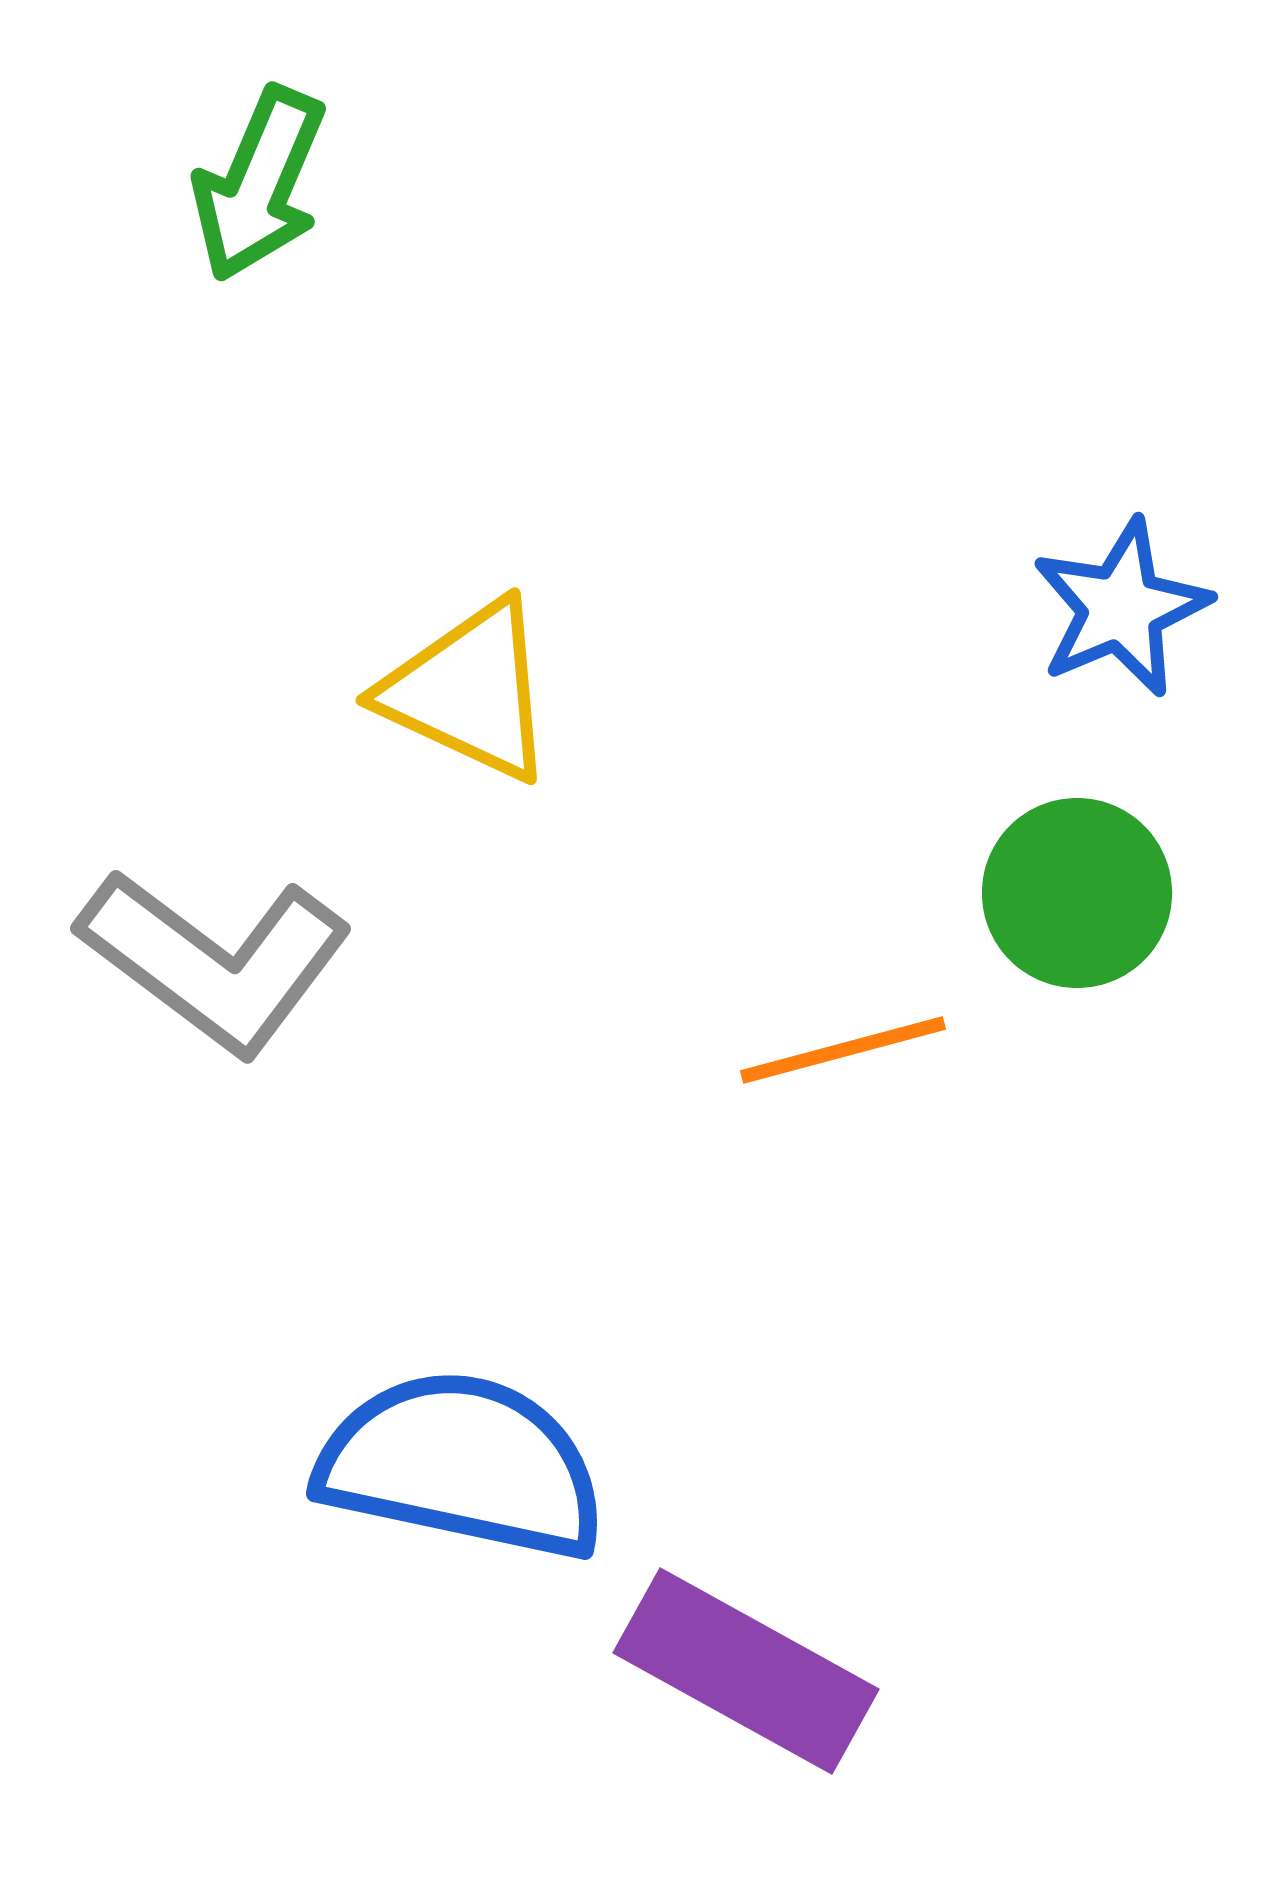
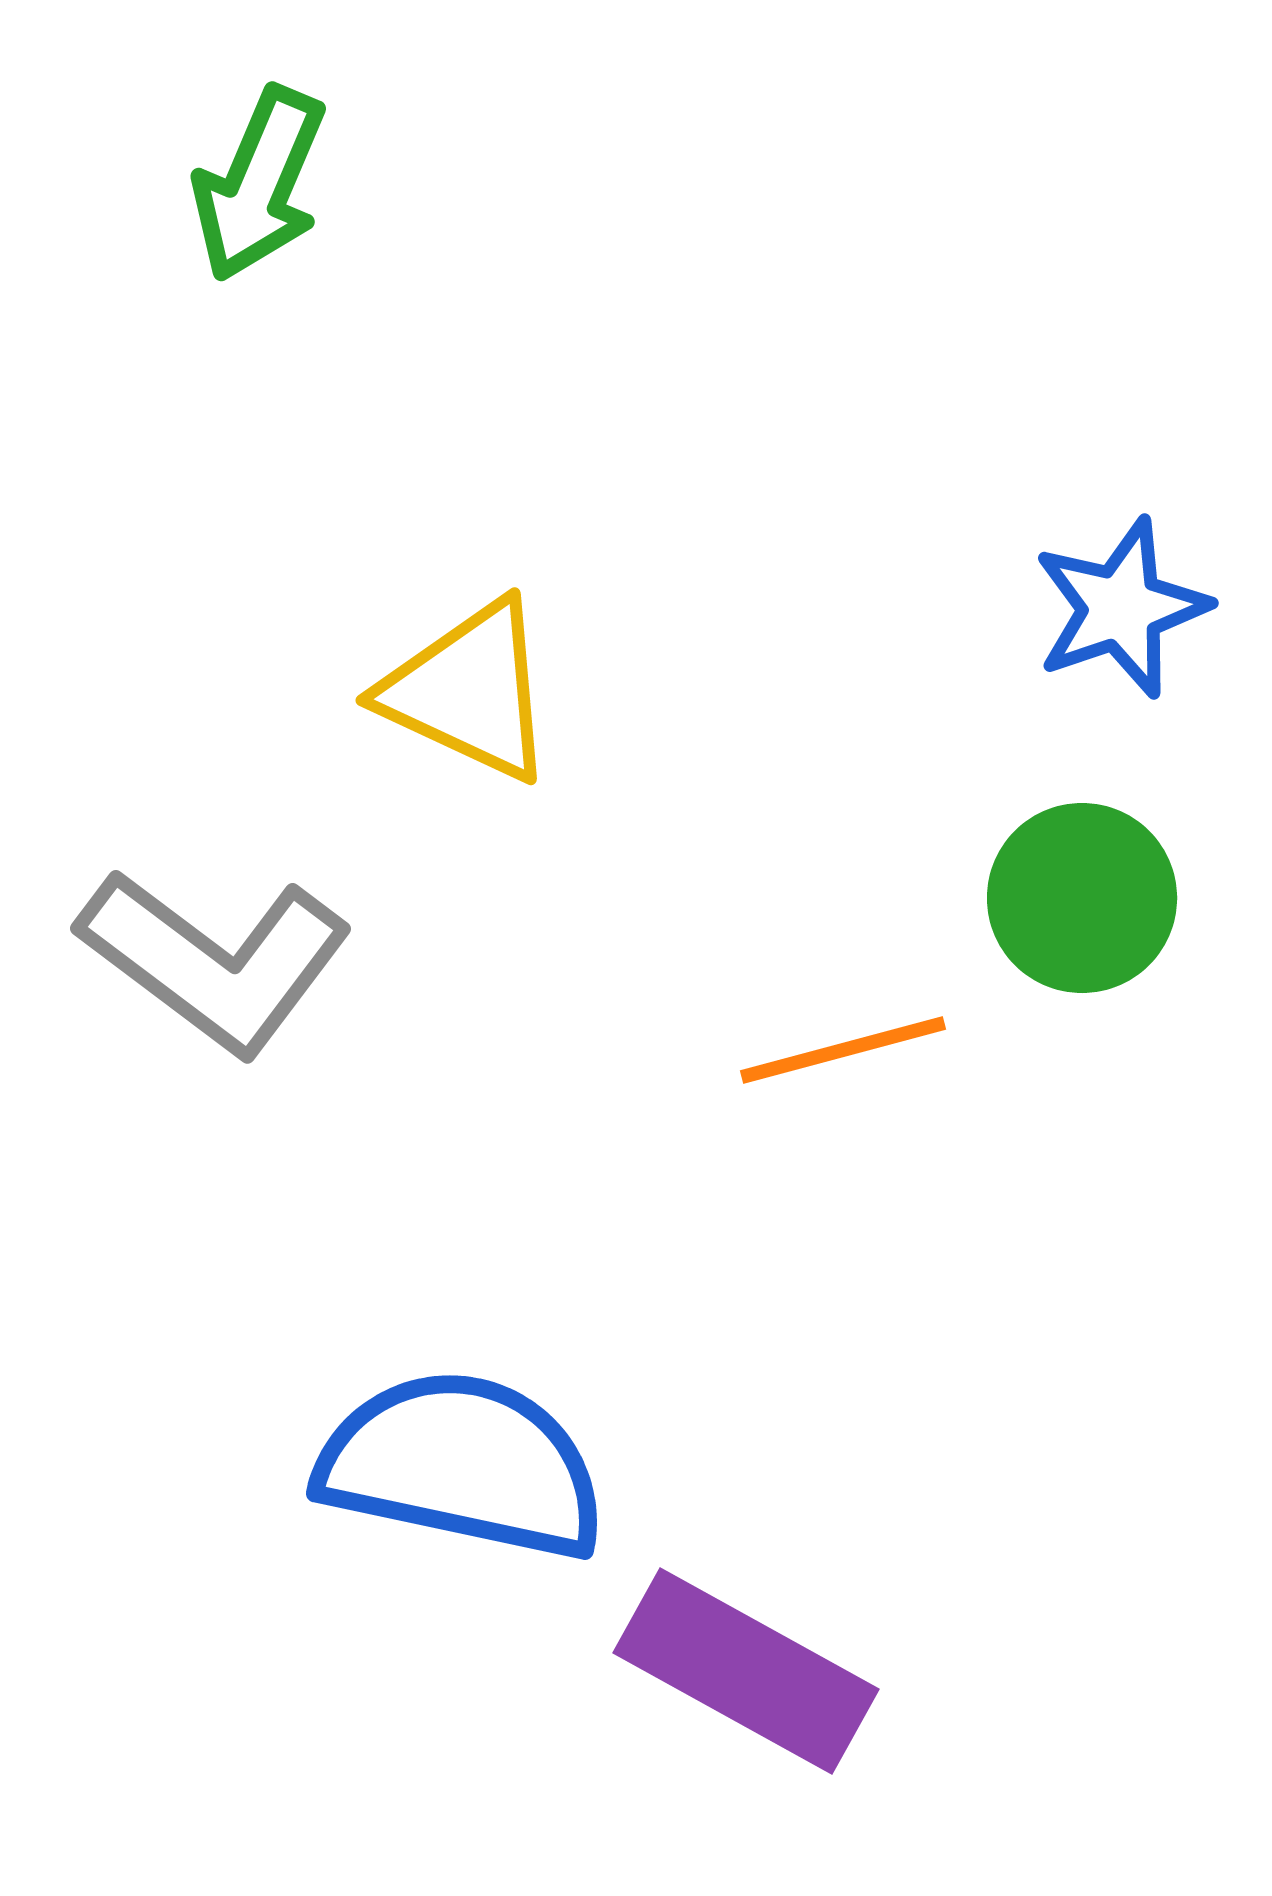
blue star: rotated 4 degrees clockwise
green circle: moved 5 px right, 5 px down
